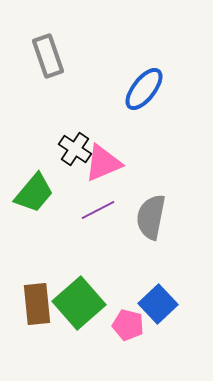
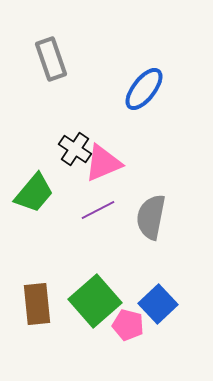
gray rectangle: moved 3 px right, 3 px down
green square: moved 16 px right, 2 px up
